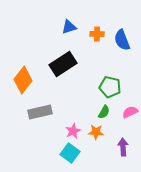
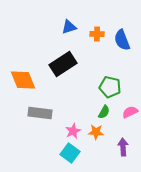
orange diamond: rotated 60 degrees counterclockwise
gray rectangle: moved 1 px down; rotated 20 degrees clockwise
